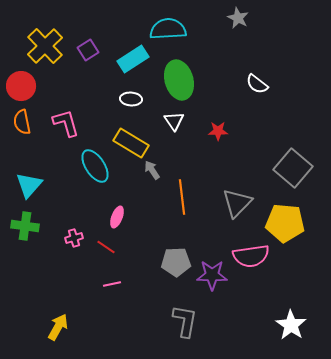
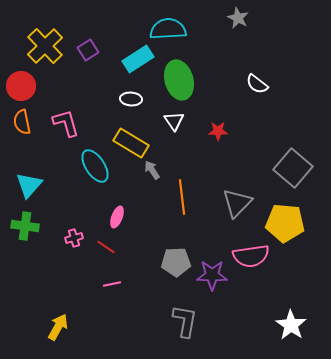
cyan rectangle: moved 5 px right
